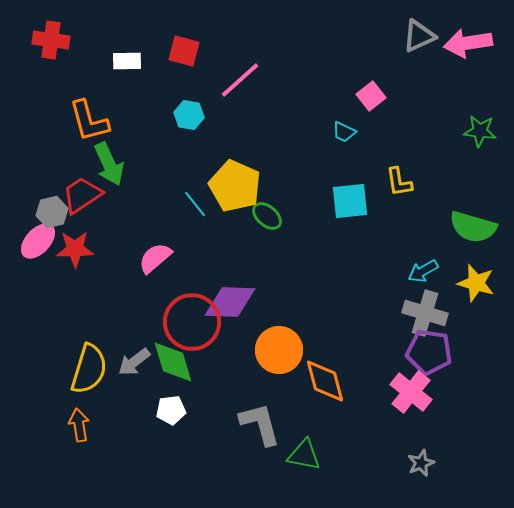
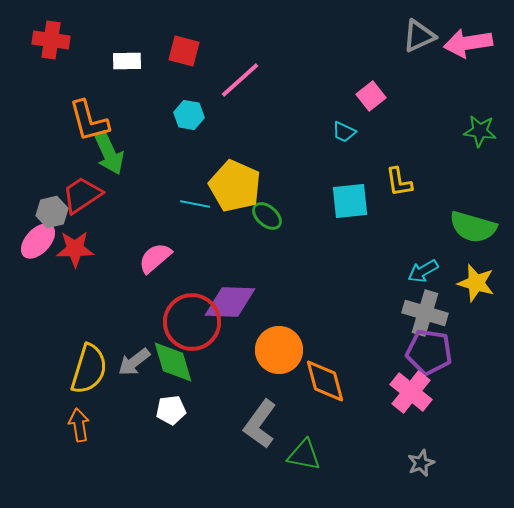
green arrow: moved 11 px up
cyan line: rotated 40 degrees counterclockwise
gray L-shape: rotated 129 degrees counterclockwise
